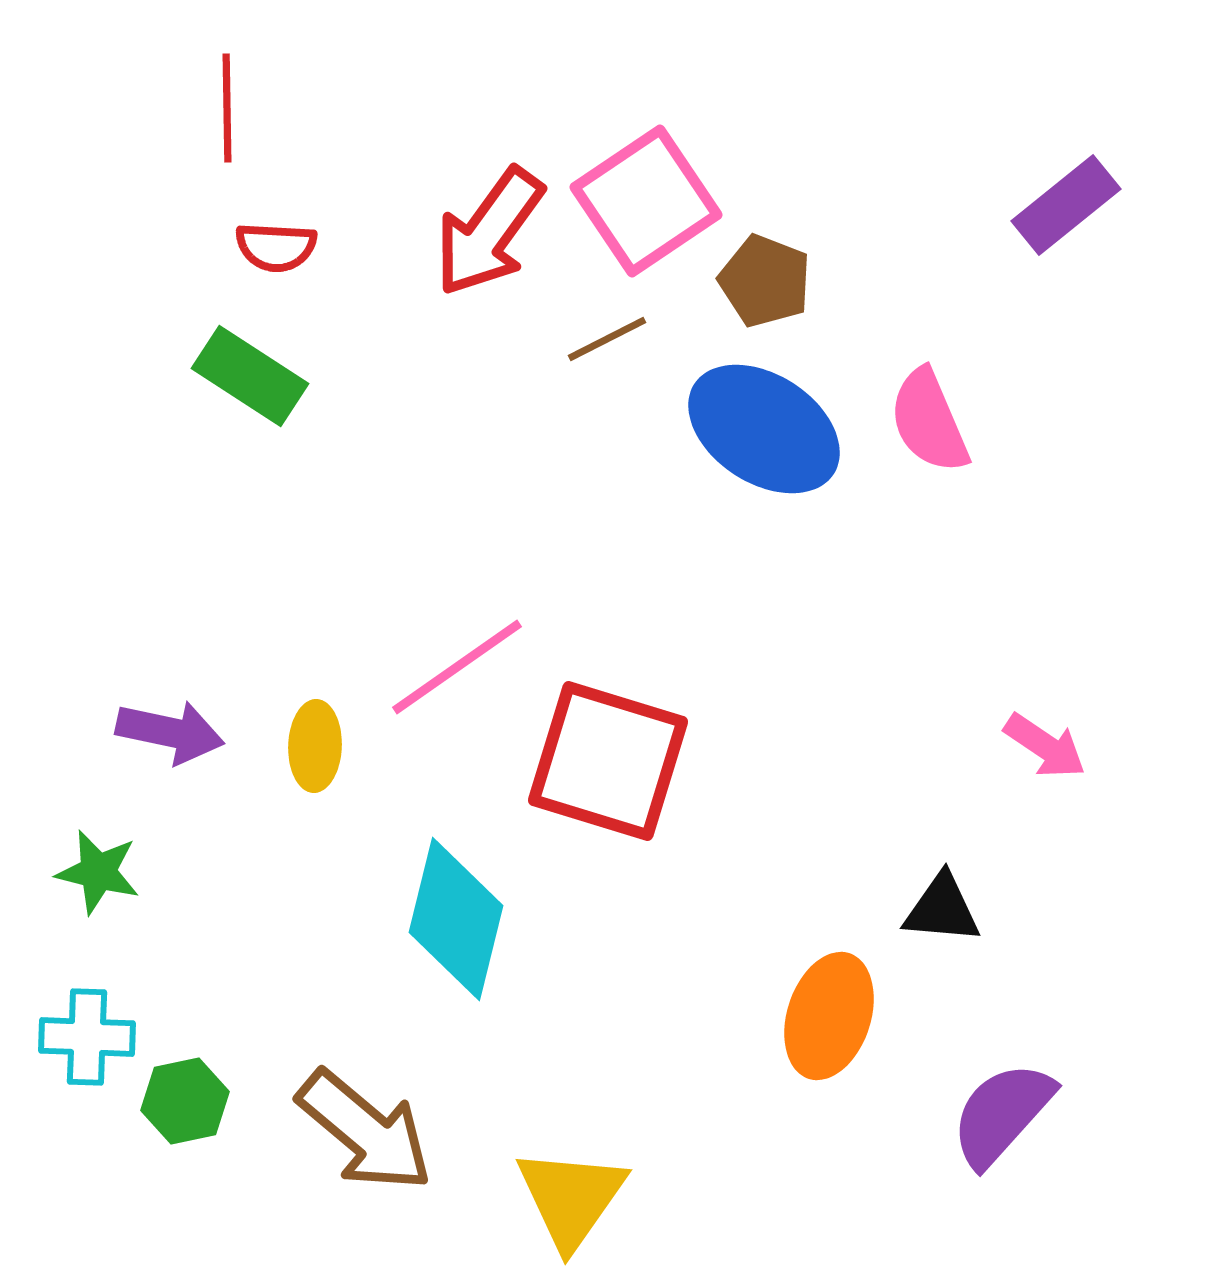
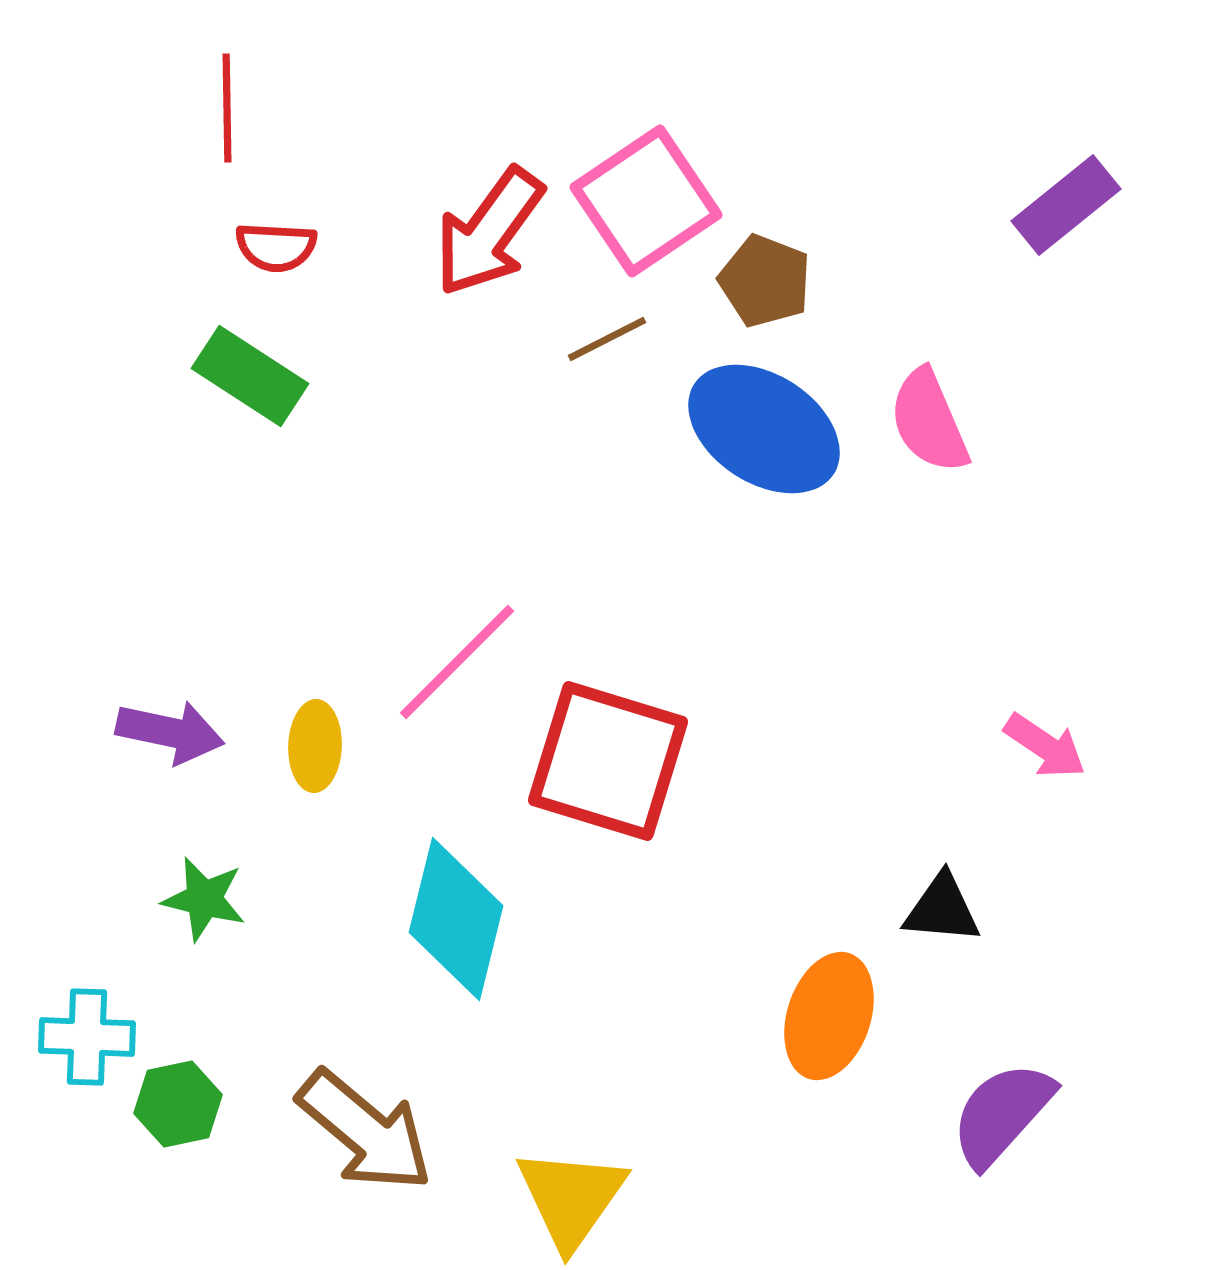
pink line: moved 5 px up; rotated 10 degrees counterclockwise
green star: moved 106 px right, 27 px down
green hexagon: moved 7 px left, 3 px down
